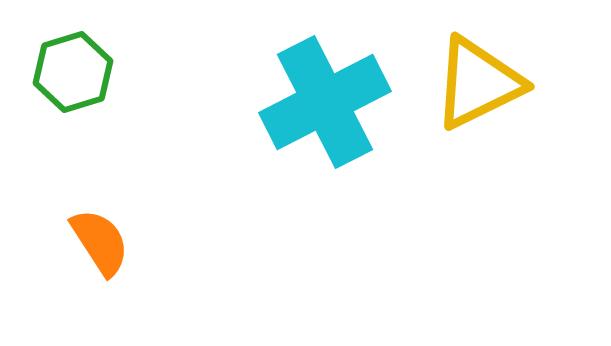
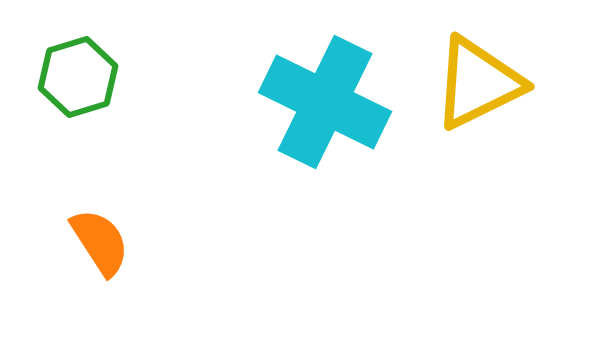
green hexagon: moved 5 px right, 5 px down
cyan cross: rotated 37 degrees counterclockwise
